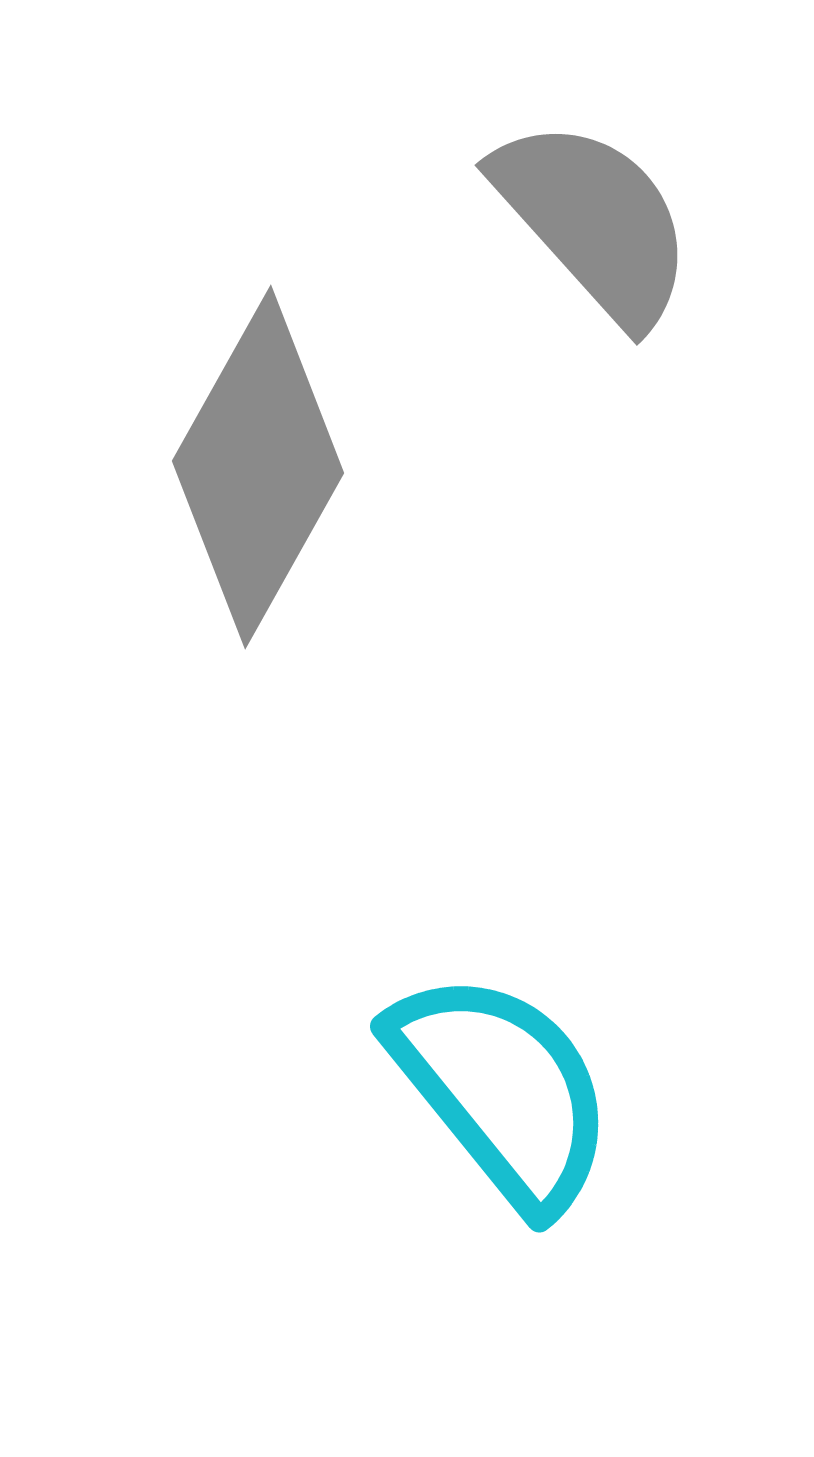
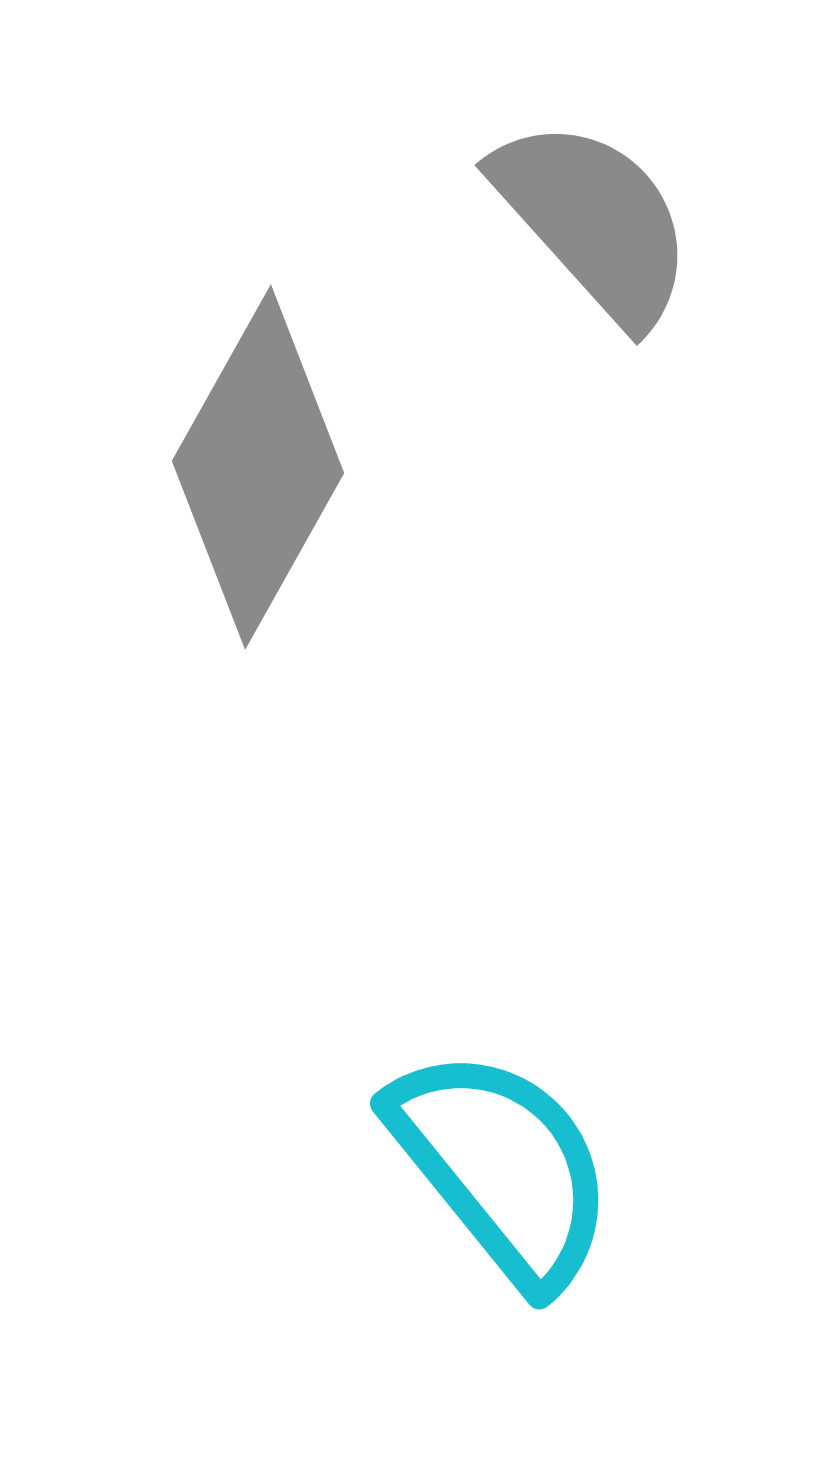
cyan semicircle: moved 77 px down
